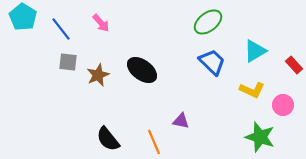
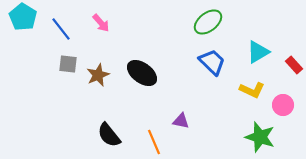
cyan triangle: moved 3 px right, 1 px down
gray square: moved 2 px down
black ellipse: moved 3 px down
black semicircle: moved 1 px right, 4 px up
